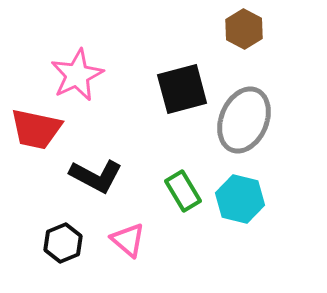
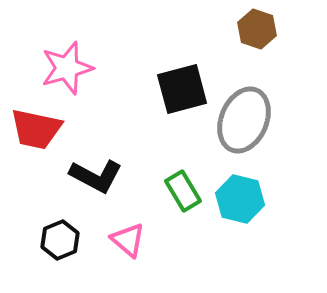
brown hexagon: moved 13 px right; rotated 9 degrees counterclockwise
pink star: moved 10 px left, 7 px up; rotated 10 degrees clockwise
black hexagon: moved 3 px left, 3 px up
